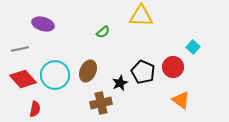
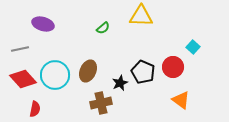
green semicircle: moved 4 px up
